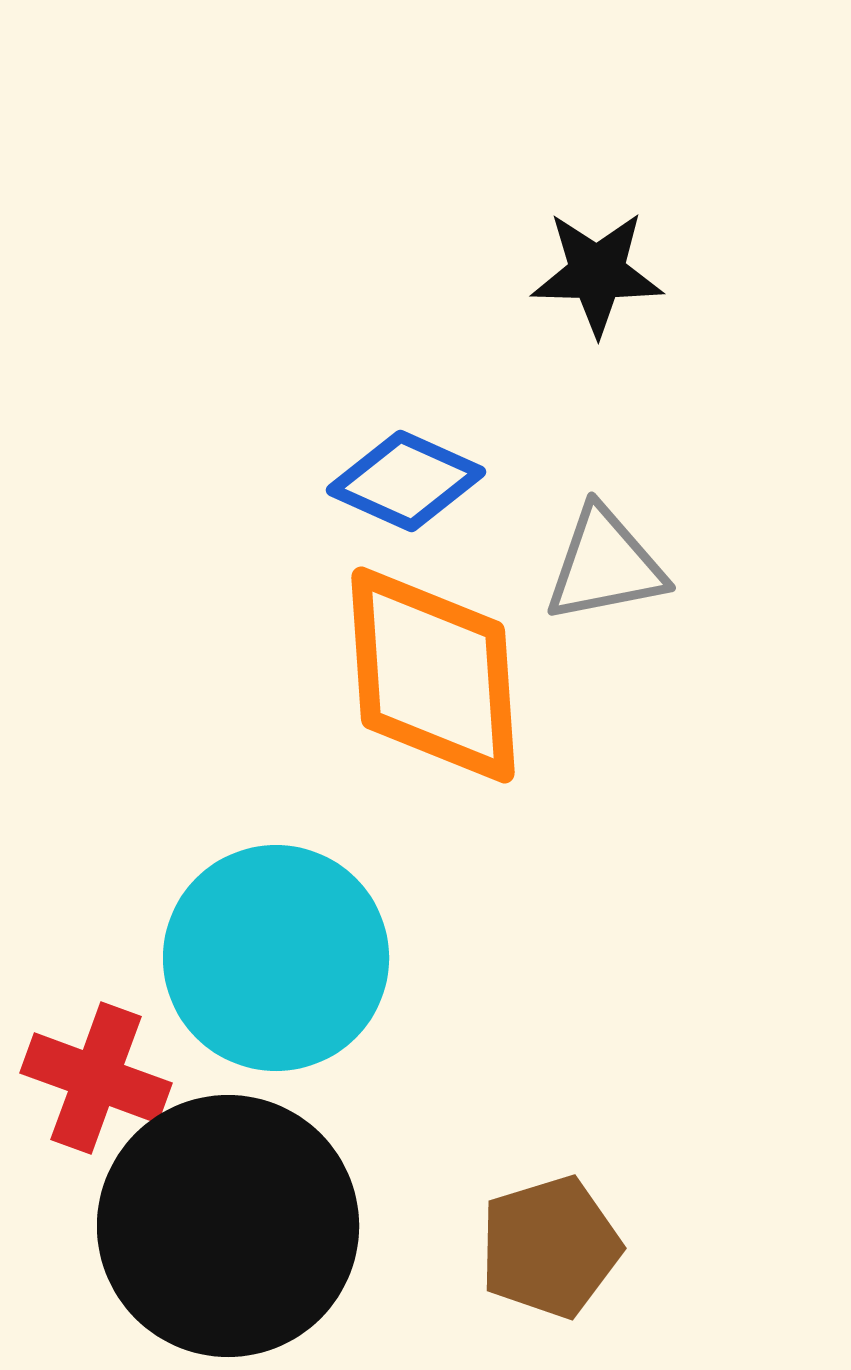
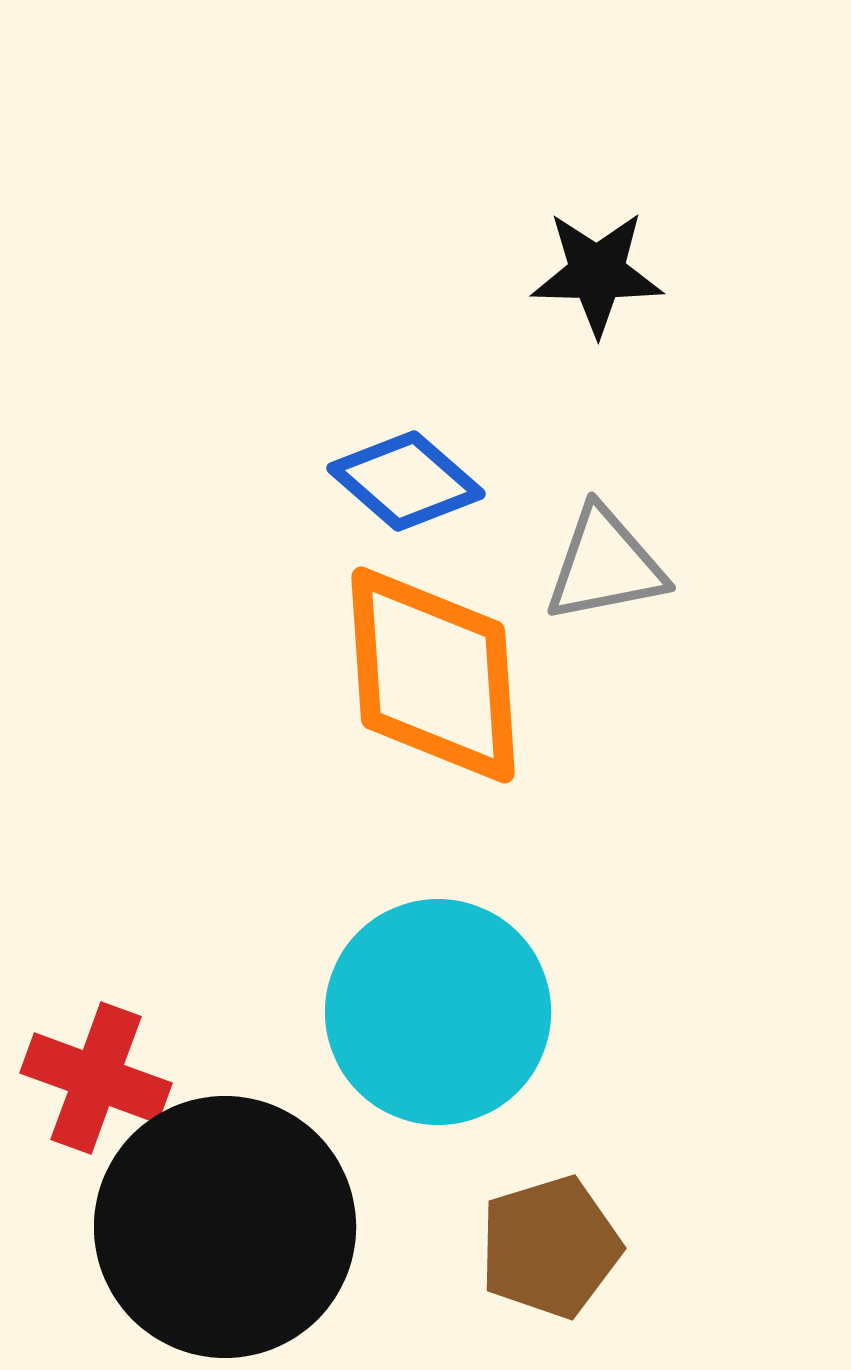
blue diamond: rotated 17 degrees clockwise
cyan circle: moved 162 px right, 54 px down
black circle: moved 3 px left, 1 px down
